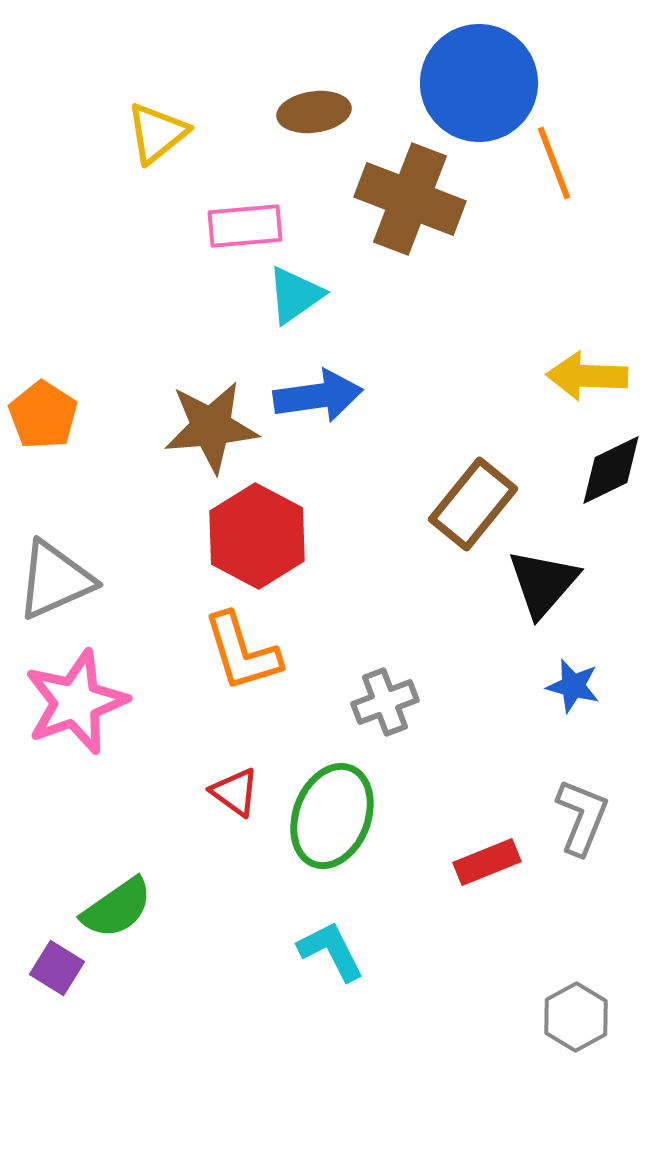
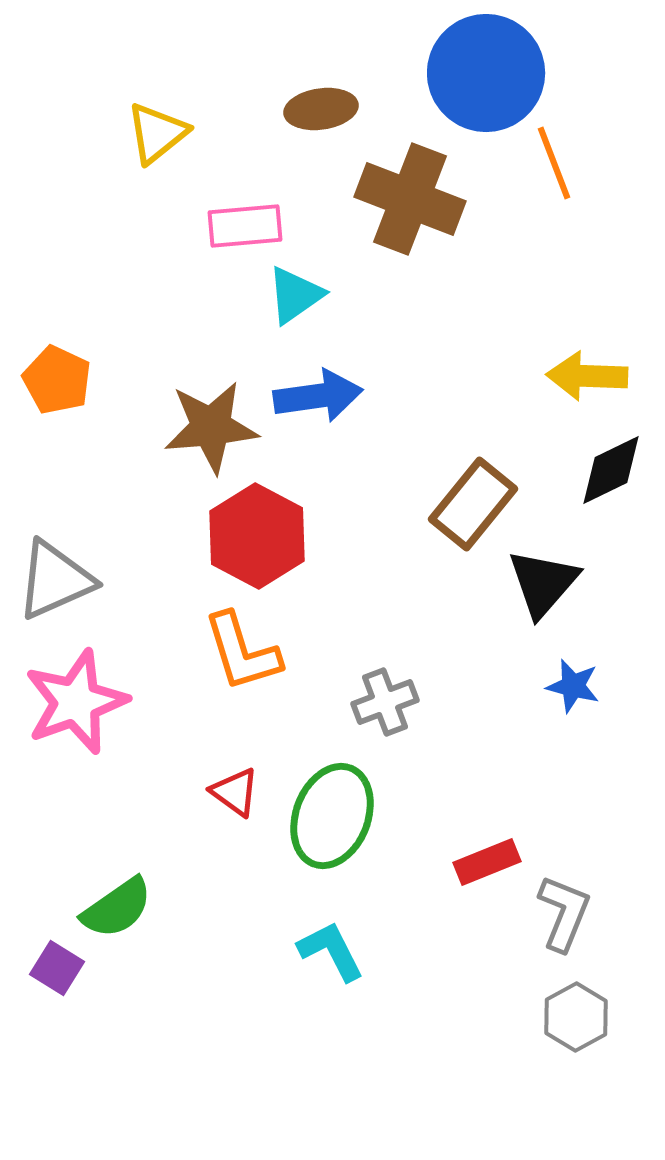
blue circle: moved 7 px right, 10 px up
brown ellipse: moved 7 px right, 3 px up
orange pentagon: moved 14 px right, 35 px up; rotated 8 degrees counterclockwise
gray L-shape: moved 18 px left, 96 px down
